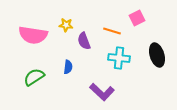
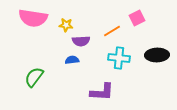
orange line: rotated 48 degrees counterclockwise
pink semicircle: moved 17 px up
purple semicircle: moved 3 px left; rotated 72 degrees counterclockwise
black ellipse: rotated 75 degrees counterclockwise
blue semicircle: moved 4 px right, 7 px up; rotated 104 degrees counterclockwise
green semicircle: rotated 20 degrees counterclockwise
purple L-shape: rotated 40 degrees counterclockwise
